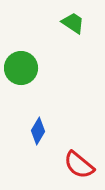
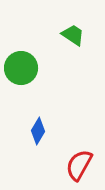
green trapezoid: moved 12 px down
red semicircle: rotated 80 degrees clockwise
